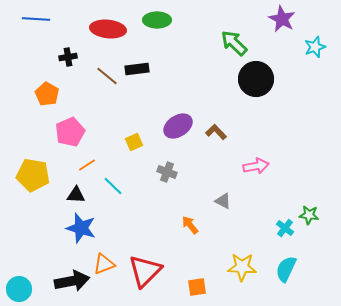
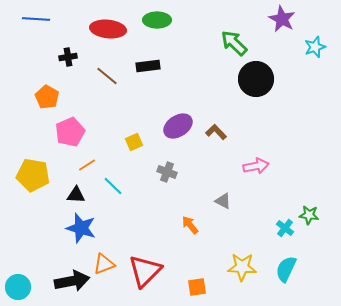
black rectangle: moved 11 px right, 3 px up
orange pentagon: moved 3 px down
cyan circle: moved 1 px left, 2 px up
